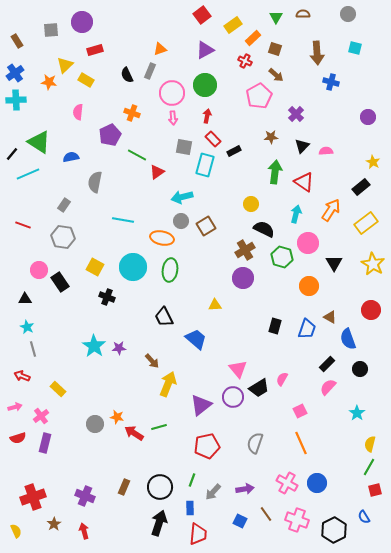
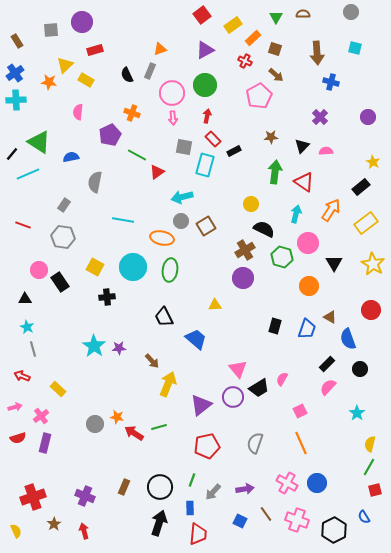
gray circle at (348, 14): moved 3 px right, 2 px up
purple cross at (296, 114): moved 24 px right, 3 px down
black cross at (107, 297): rotated 28 degrees counterclockwise
